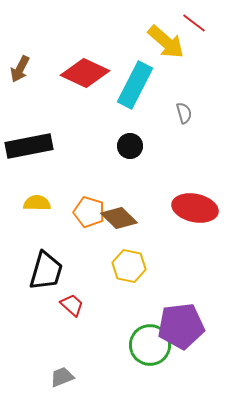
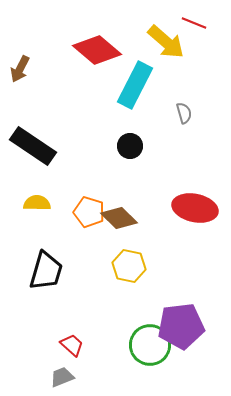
red line: rotated 15 degrees counterclockwise
red diamond: moved 12 px right, 23 px up; rotated 15 degrees clockwise
black rectangle: moved 4 px right; rotated 45 degrees clockwise
red trapezoid: moved 40 px down
